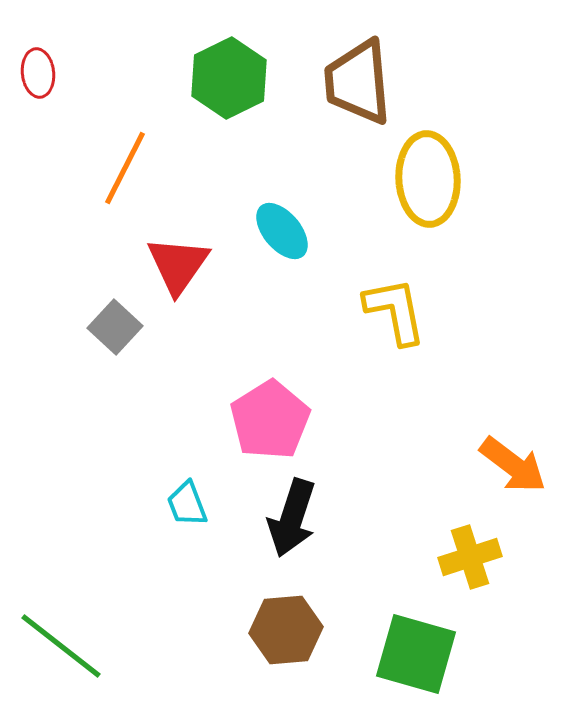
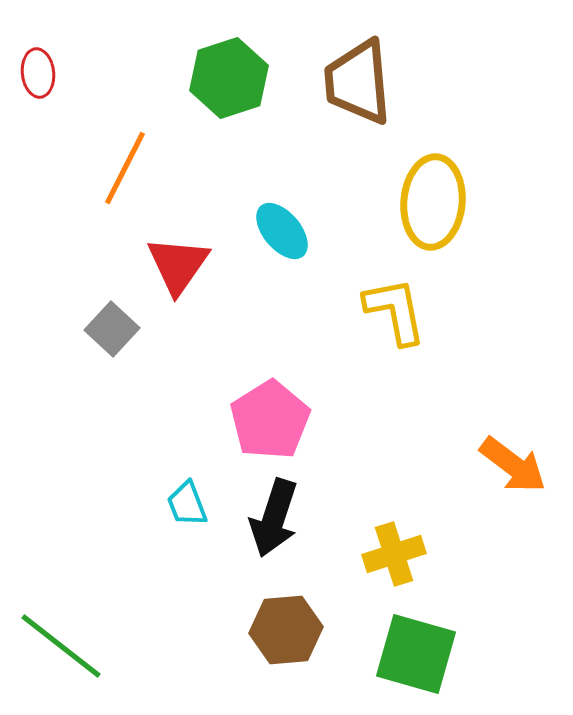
green hexagon: rotated 8 degrees clockwise
yellow ellipse: moved 5 px right, 23 px down; rotated 8 degrees clockwise
gray square: moved 3 px left, 2 px down
black arrow: moved 18 px left
yellow cross: moved 76 px left, 3 px up
